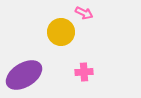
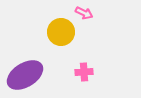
purple ellipse: moved 1 px right
